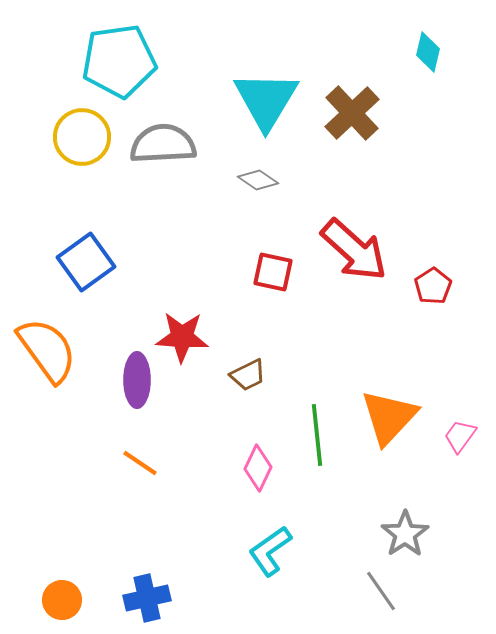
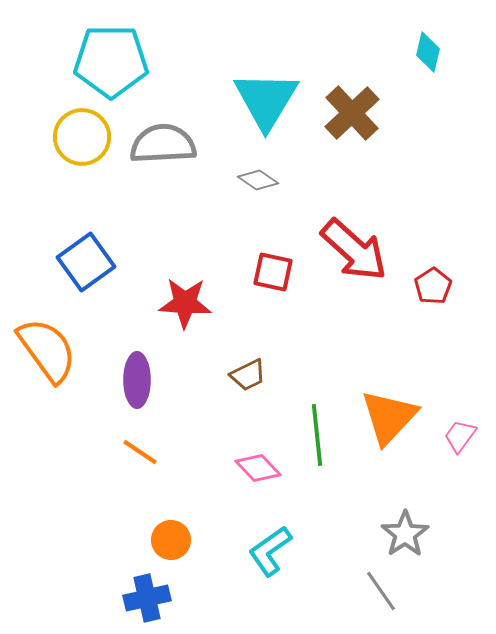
cyan pentagon: moved 8 px left; rotated 8 degrees clockwise
red star: moved 3 px right, 34 px up
orange line: moved 11 px up
pink diamond: rotated 69 degrees counterclockwise
orange circle: moved 109 px right, 60 px up
